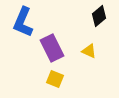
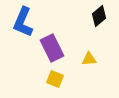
yellow triangle: moved 8 px down; rotated 28 degrees counterclockwise
